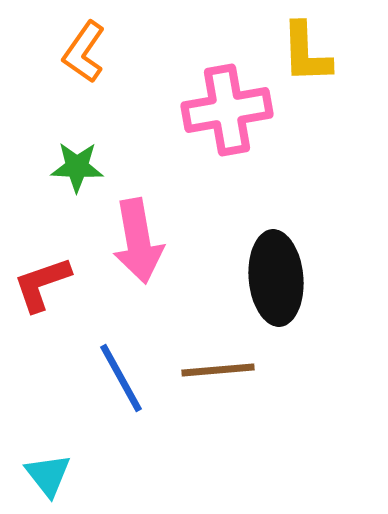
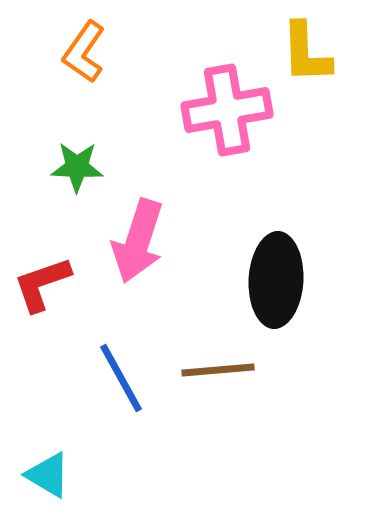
pink arrow: rotated 28 degrees clockwise
black ellipse: moved 2 px down; rotated 8 degrees clockwise
cyan triangle: rotated 21 degrees counterclockwise
